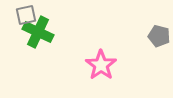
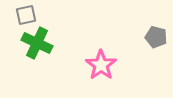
green cross: moved 1 px left, 11 px down
gray pentagon: moved 3 px left, 1 px down
